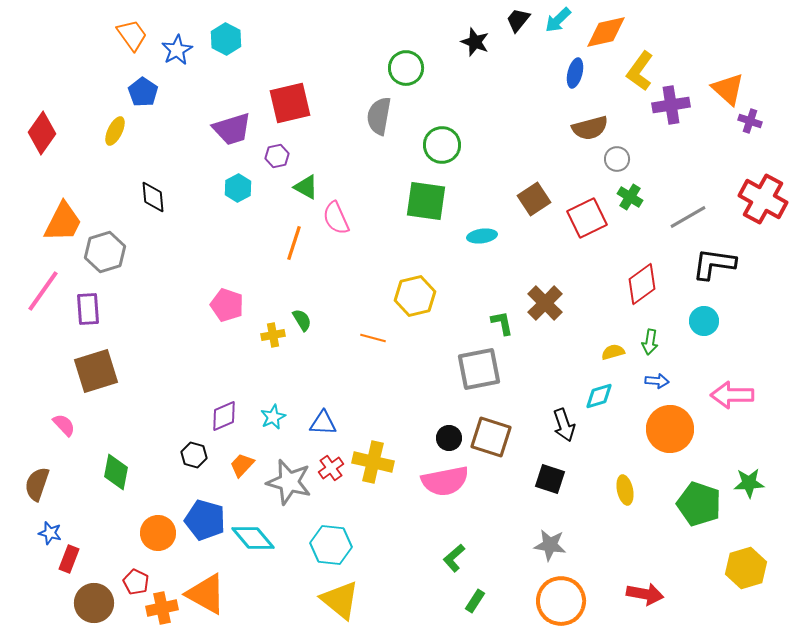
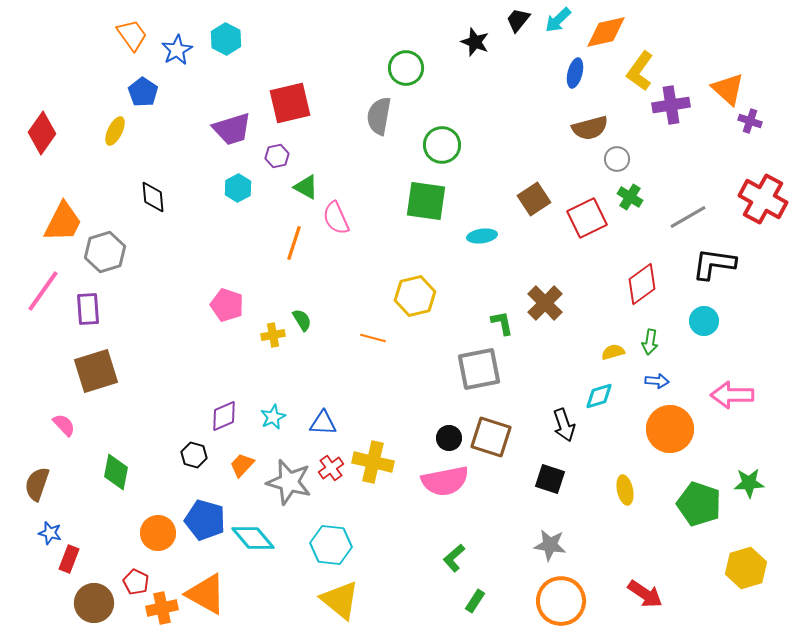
red arrow at (645, 594): rotated 24 degrees clockwise
